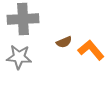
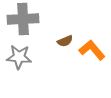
brown semicircle: moved 1 px right, 1 px up
orange L-shape: moved 1 px right
